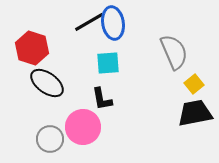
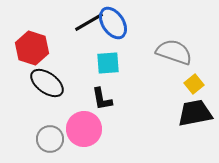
blue ellipse: rotated 24 degrees counterclockwise
gray semicircle: rotated 48 degrees counterclockwise
pink circle: moved 1 px right, 2 px down
